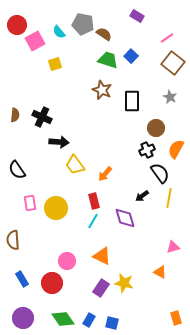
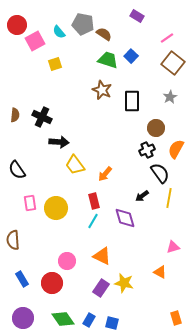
gray star at (170, 97): rotated 16 degrees clockwise
